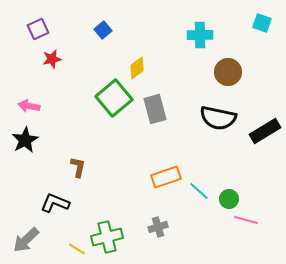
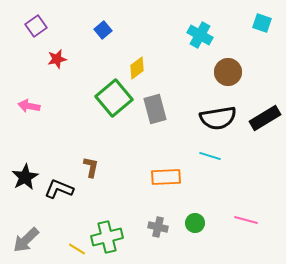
purple square: moved 2 px left, 3 px up; rotated 10 degrees counterclockwise
cyan cross: rotated 30 degrees clockwise
red star: moved 5 px right
black semicircle: rotated 21 degrees counterclockwise
black rectangle: moved 13 px up
black star: moved 37 px down
brown L-shape: moved 13 px right
orange rectangle: rotated 16 degrees clockwise
cyan line: moved 11 px right, 35 px up; rotated 25 degrees counterclockwise
green circle: moved 34 px left, 24 px down
black L-shape: moved 4 px right, 14 px up
gray cross: rotated 30 degrees clockwise
